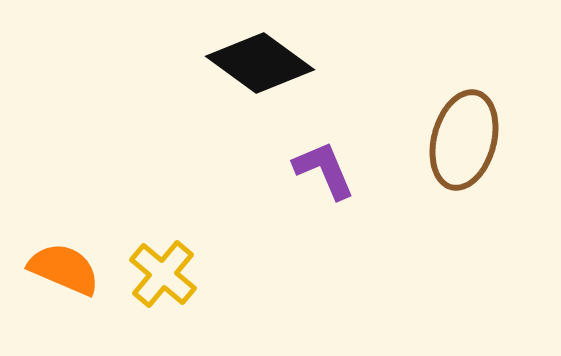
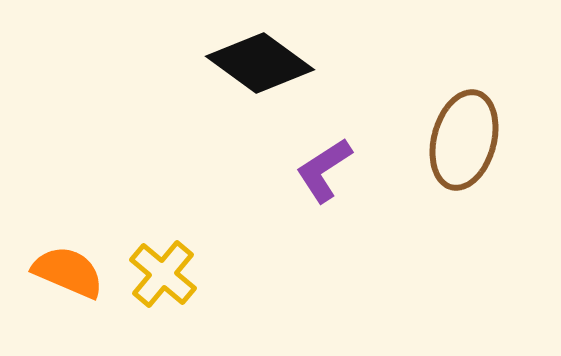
purple L-shape: rotated 100 degrees counterclockwise
orange semicircle: moved 4 px right, 3 px down
